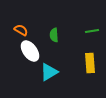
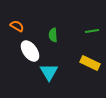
orange semicircle: moved 4 px left, 4 px up
green semicircle: moved 1 px left
yellow rectangle: rotated 60 degrees counterclockwise
cyan triangle: rotated 30 degrees counterclockwise
